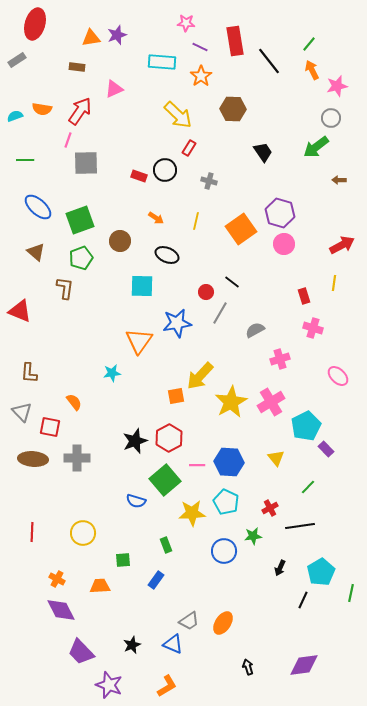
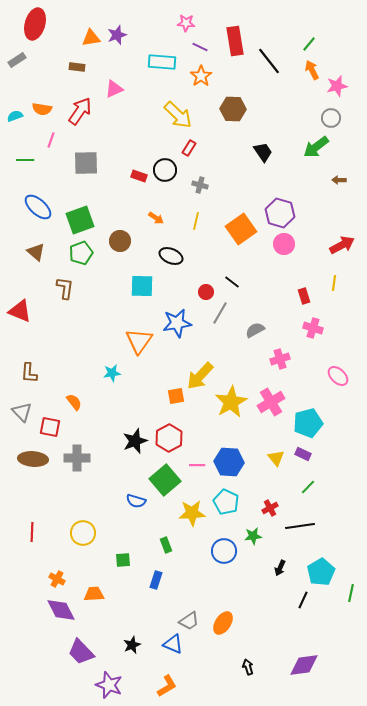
pink line at (68, 140): moved 17 px left
gray cross at (209, 181): moved 9 px left, 4 px down
black ellipse at (167, 255): moved 4 px right, 1 px down
green pentagon at (81, 258): moved 5 px up
cyan pentagon at (306, 426): moved 2 px right, 3 px up; rotated 12 degrees clockwise
purple rectangle at (326, 449): moved 23 px left, 5 px down; rotated 21 degrees counterclockwise
blue rectangle at (156, 580): rotated 18 degrees counterclockwise
orange trapezoid at (100, 586): moved 6 px left, 8 px down
